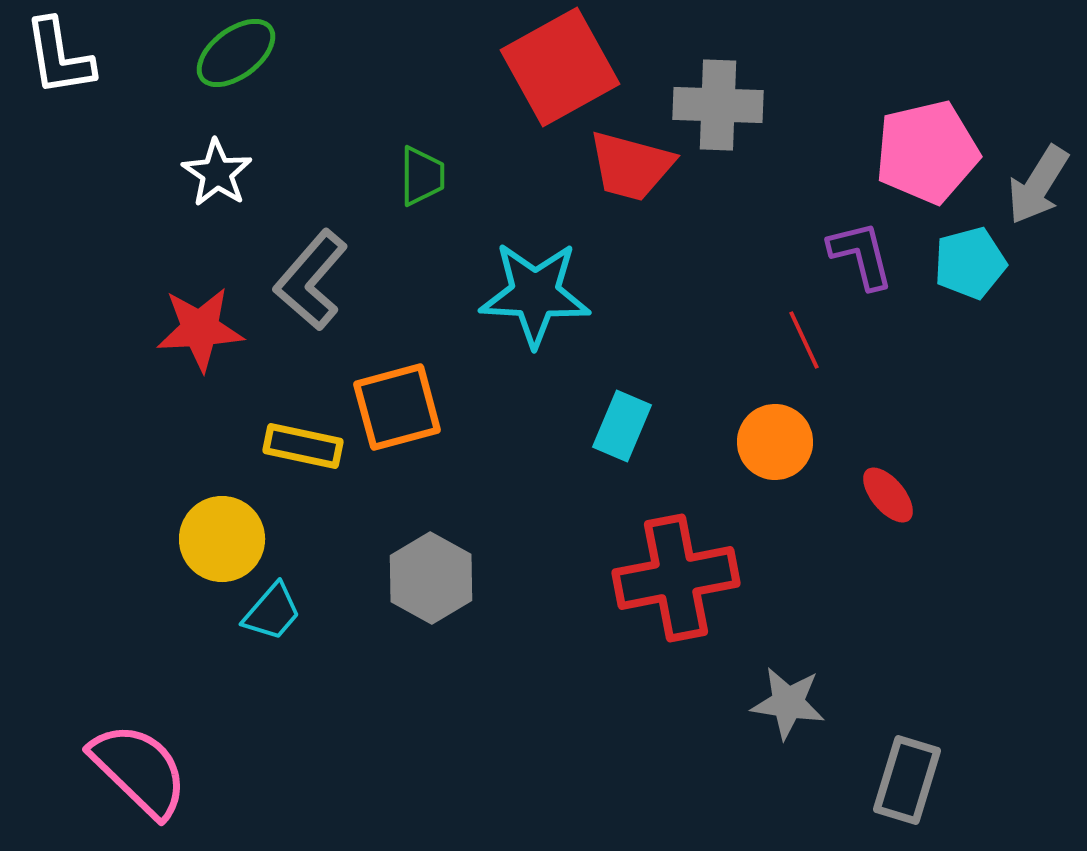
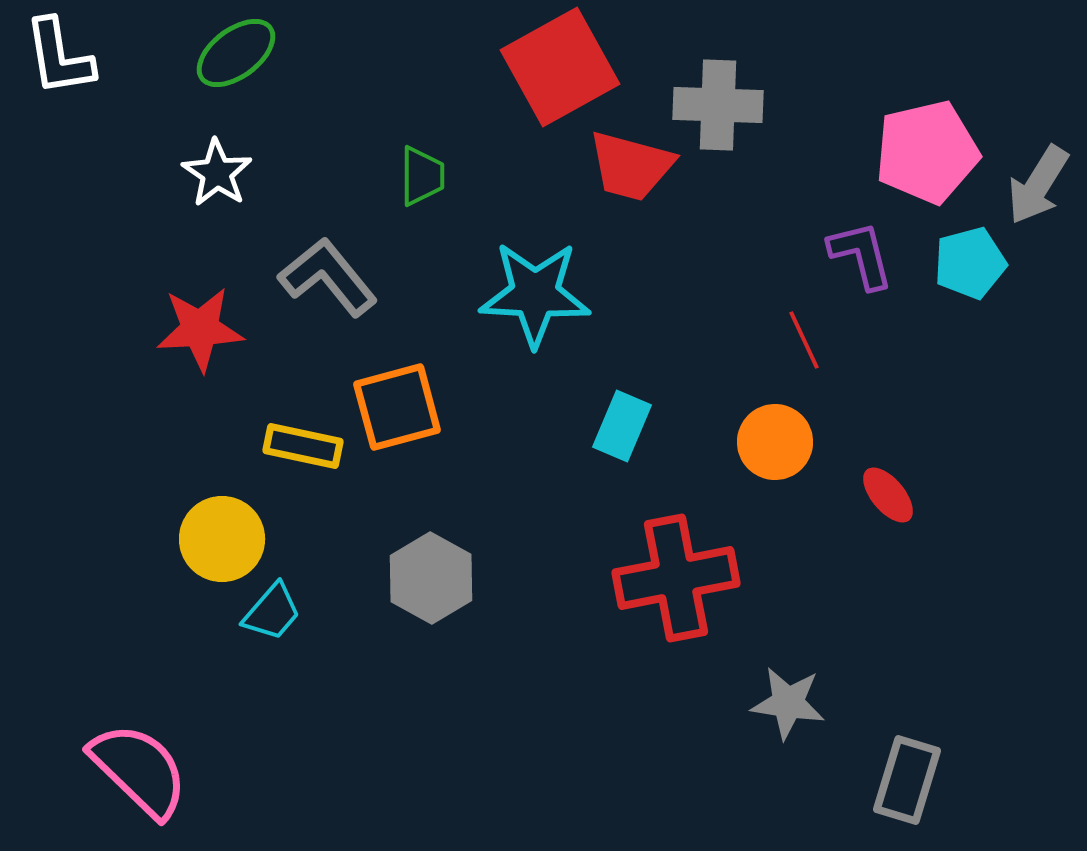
gray L-shape: moved 17 px right, 3 px up; rotated 100 degrees clockwise
